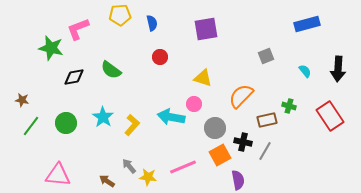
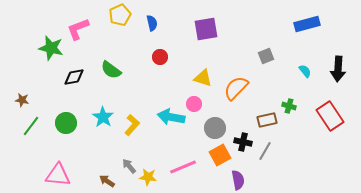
yellow pentagon: rotated 20 degrees counterclockwise
orange semicircle: moved 5 px left, 8 px up
